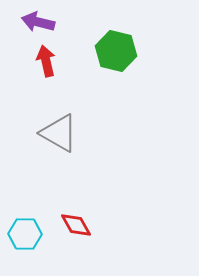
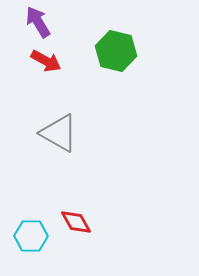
purple arrow: rotated 44 degrees clockwise
red arrow: rotated 132 degrees clockwise
red diamond: moved 3 px up
cyan hexagon: moved 6 px right, 2 px down
